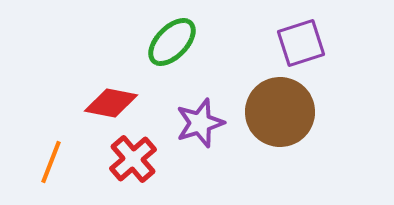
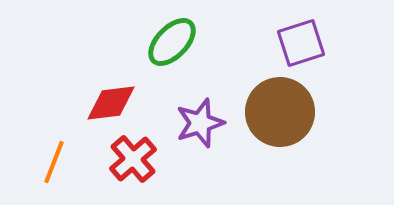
red diamond: rotated 18 degrees counterclockwise
orange line: moved 3 px right
